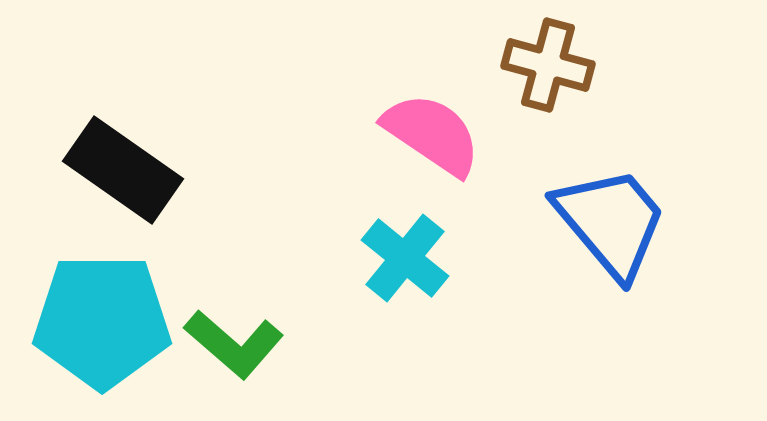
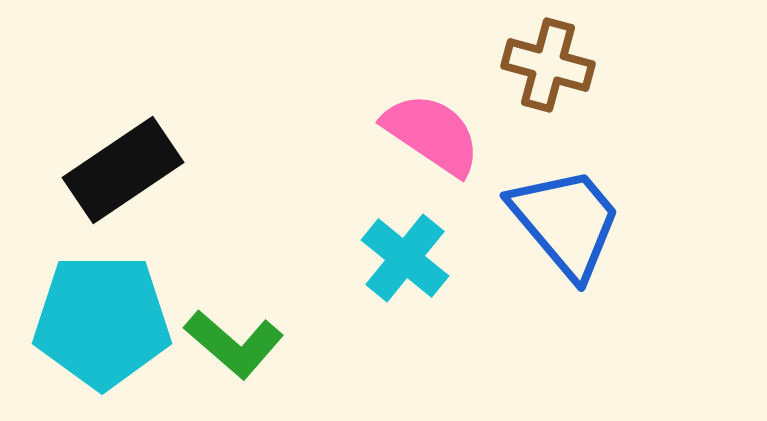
black rectangle: rotated 69 degrees counterclockwise
blue trapezoid: moved 45 px left
